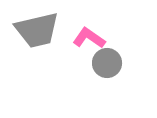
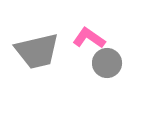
gray trapezoid: moved 21 px down
